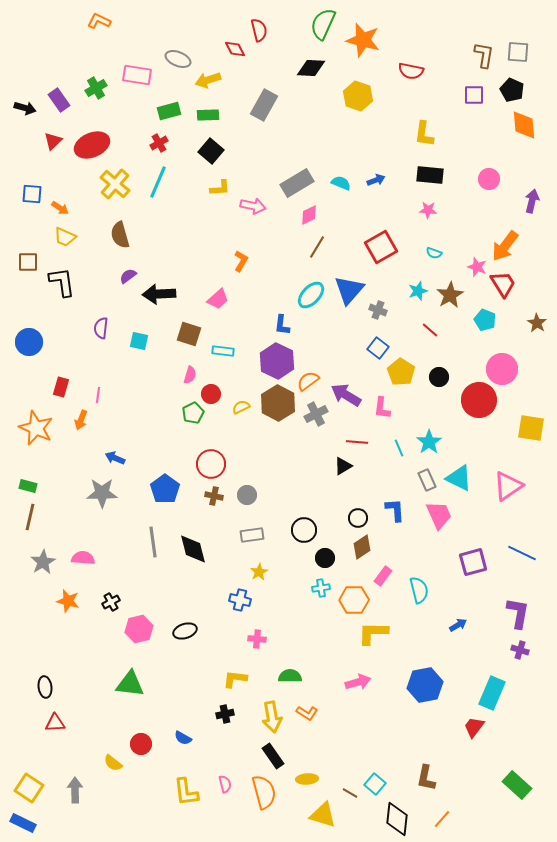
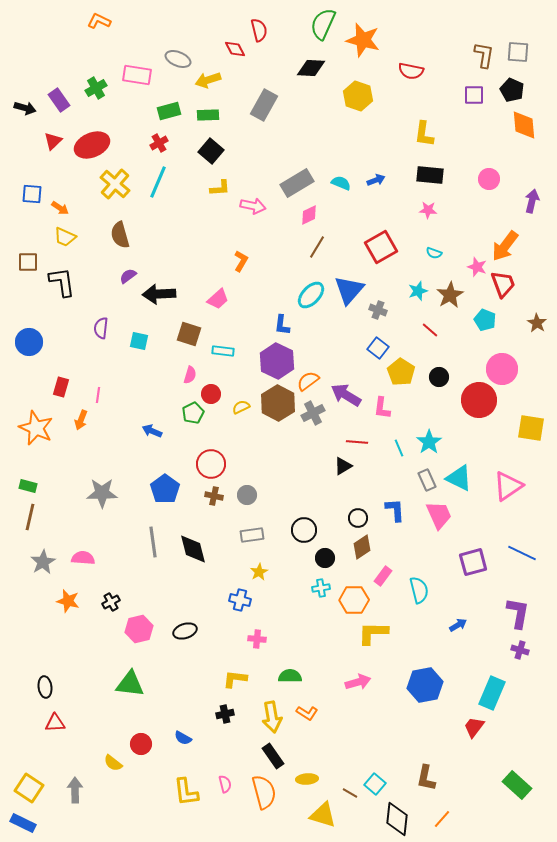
red trapezoid at (503, 284): rotated 12 degrees clockwise
gray cross at (316, 414): moved 3 px left, 1 px up
blue arrow at (115, 458): moved 37 px right, 27 px up
